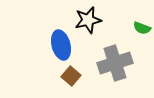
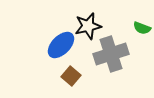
black star: moved 6 px down
blue ellipse: rotated 60 degrees clockwise
gray cross: moved 4 px left, 9 px up
